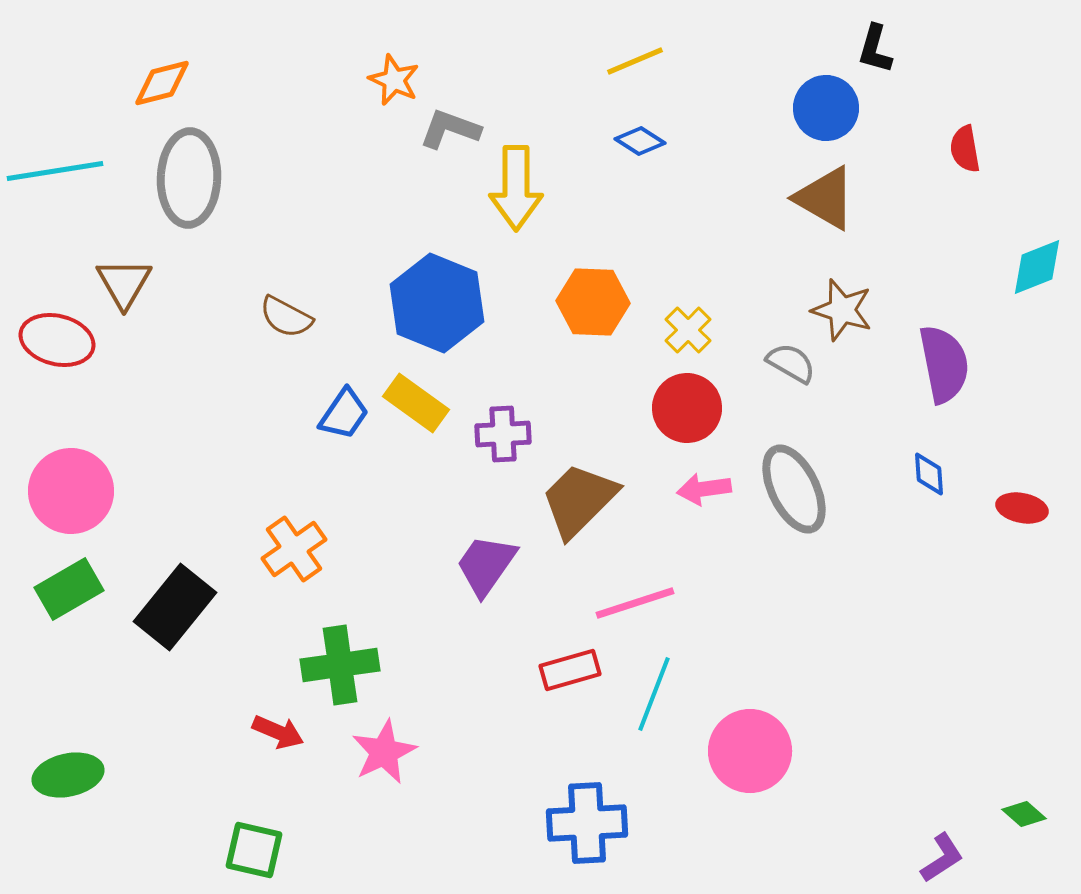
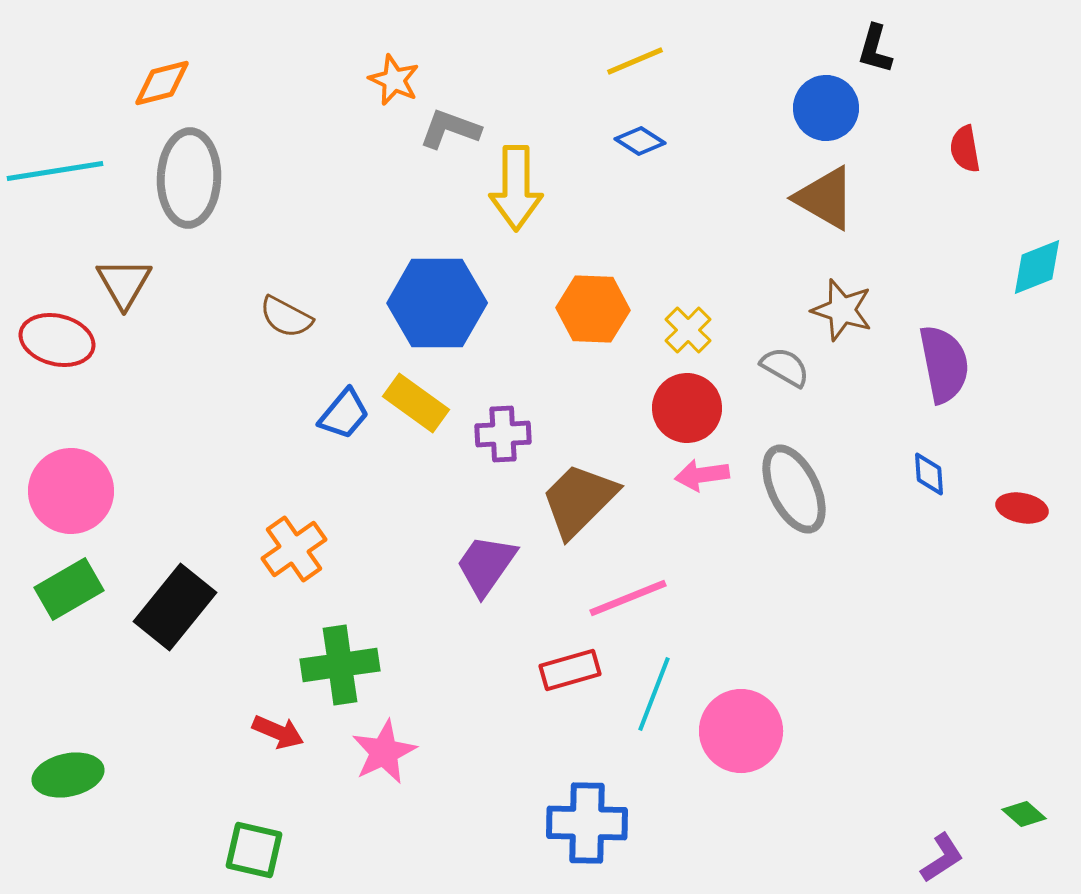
orange hexagon at (593, 302): moved 7 px down
blue hexagon at (437, 303): rotated 22 degrees counterclockwise
gray semicircle at (791, 363): moved 6 px left, 4 px down
blue trapezoid at (344, 414): rotated 6 degrees clockwise
pink arrow at (704, 489): moved 2 px left, 14 px up
pink line at (635, 603): moved 7 px left, 5 px up; rotated 4 degrees counterclockwise
pink circle at (750, 751): moved 9 px left, 20 px up
blue cross at (587, 823): rotated 4 degrees clockwise
